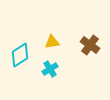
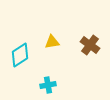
cyan cross: moved 2 px left, 16 px down; rotated 21 degrees clockwise
